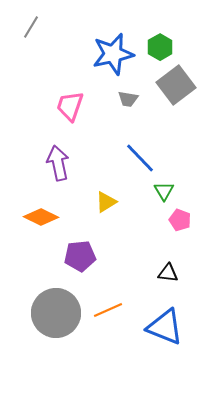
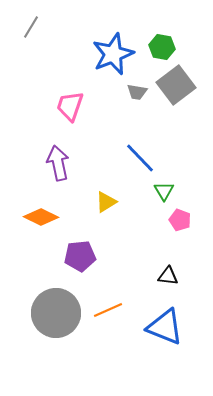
green hexagon: moved 2 px right; rotated 20 degrees counterclockwise
blue star: rotated 9 degrees counterclockwise
gray trapezoid: moved 9 px right, 7 px up
black triangle: moved 3 px down
